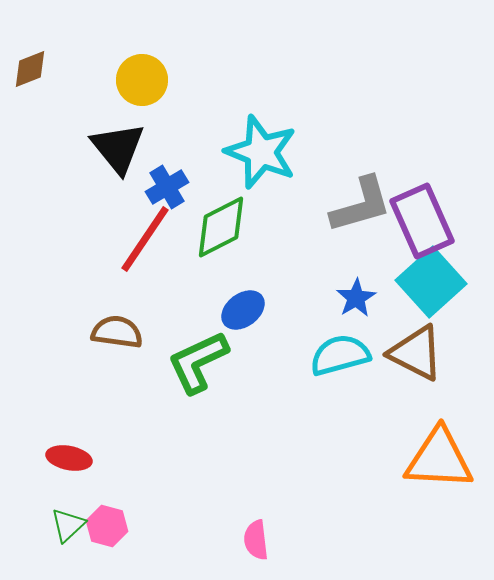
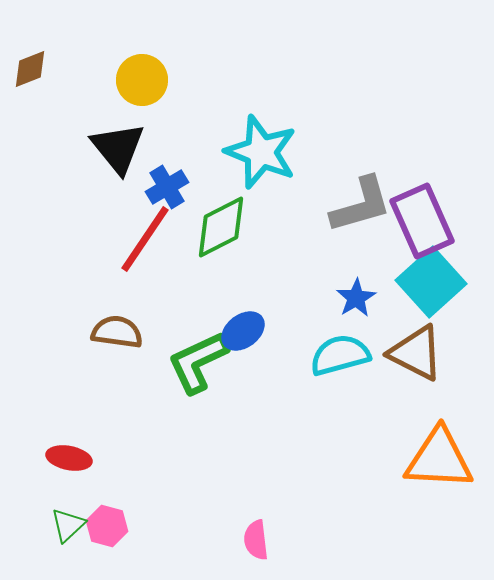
blue ellipse: moved 21 px down
